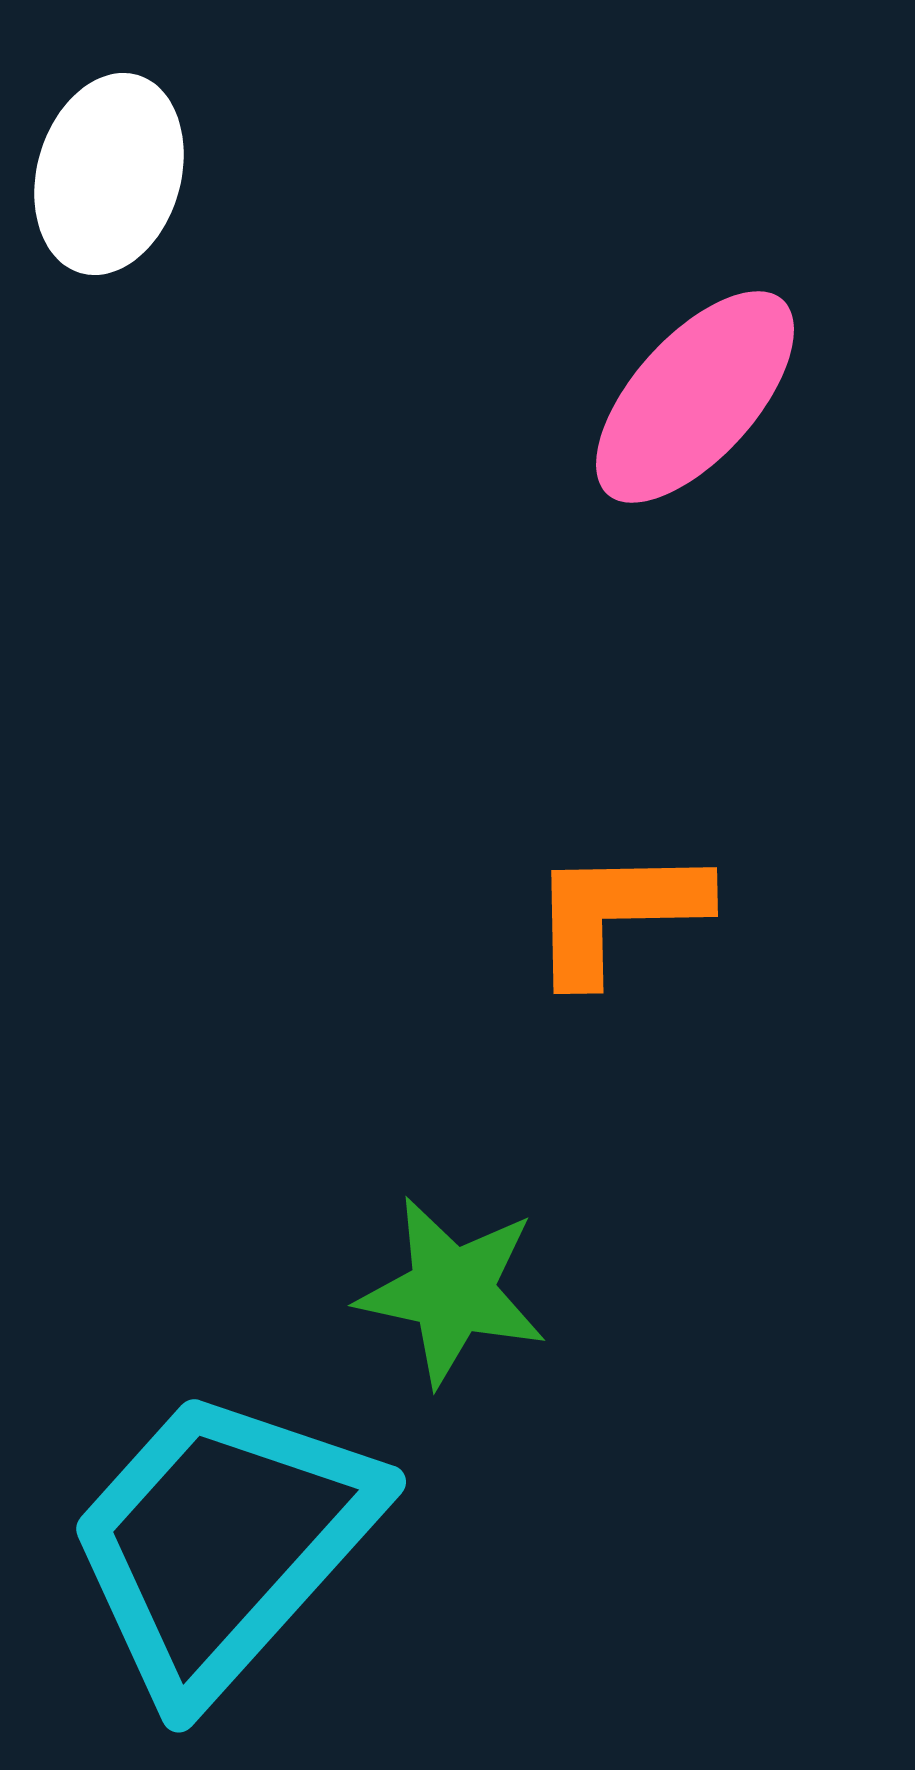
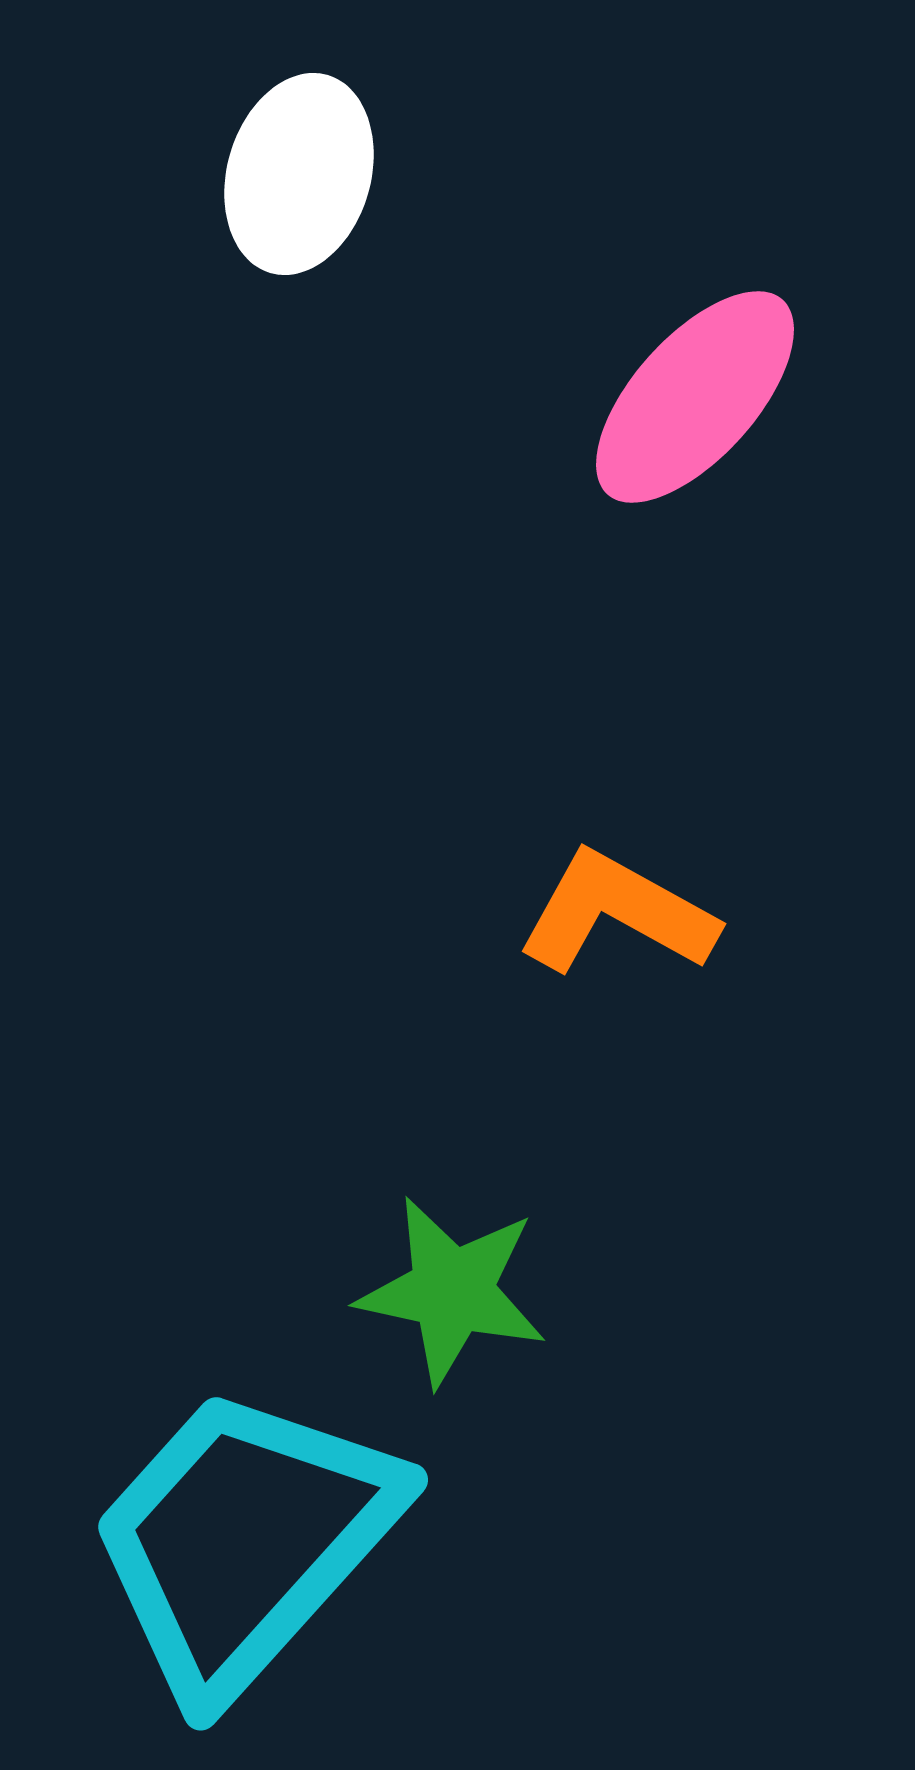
white ellipse: moved 190 px right
orange L-shape: rotated 30 degrees clockwise
cyan trapezoid: moved 22 px right, 2 px up
